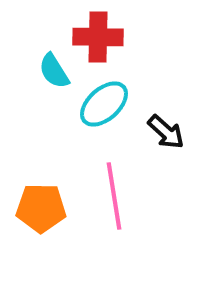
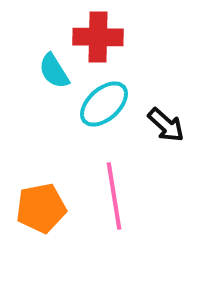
black arrow: moved 7 px up
orange pentagon: rotated 12 degrees counterclockwise
